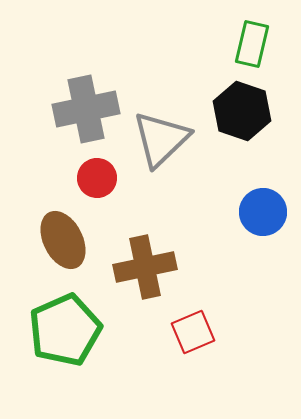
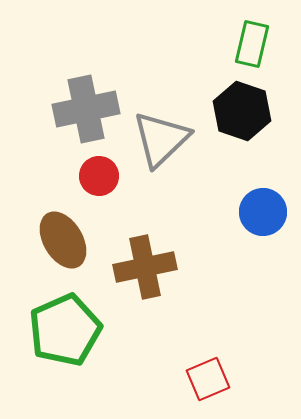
red circle: moved 2 px right, 2 px up
brown ellipse: rotated 4 degrees counterclockwise
red square: moved 15 px right, 47 px down
